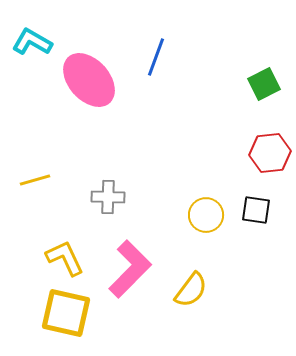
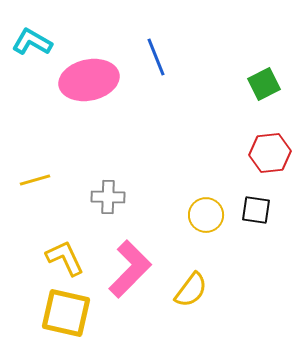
blue line: rotated 42 degrees counterclockwise
pink ellipse: rotated 60 degrees counterclockwise
